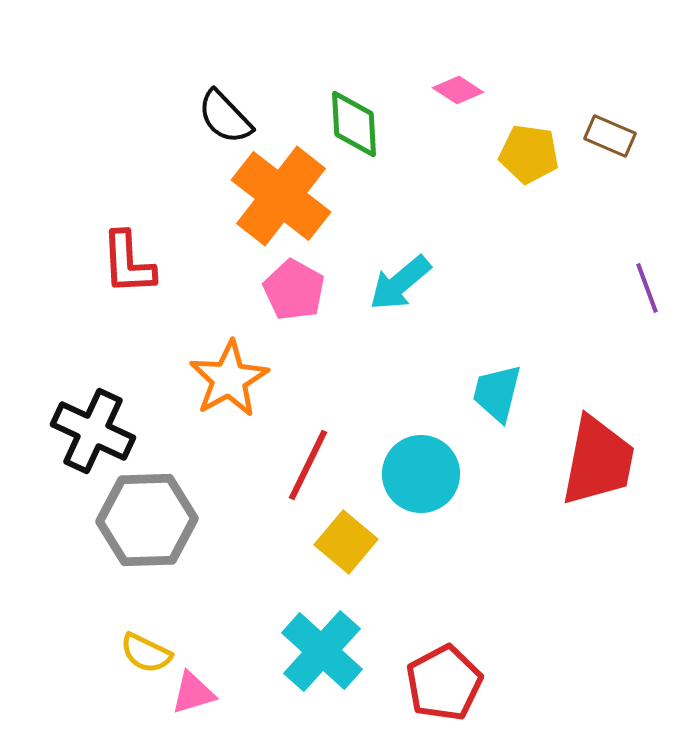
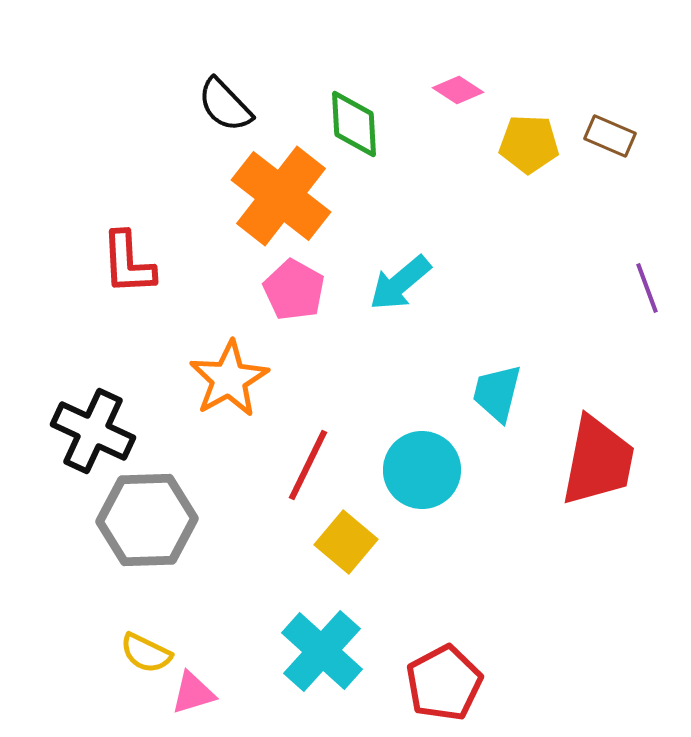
black semicircle: moved 12 px up
yellow pentagon: moved 10 px up; rotated 6 degrees counterclockwise
cyan circle: moved 1 px right, 4 px up
